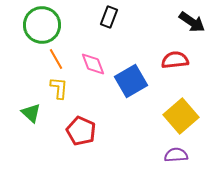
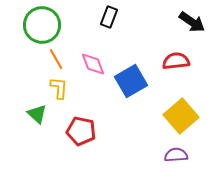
red semicircle: moved 1 px right, 1 px down
green triangle: moved 6 px right, 1 px down
red pentagon: rotated 12 degrees counterclockwise
